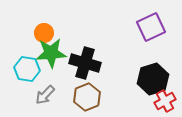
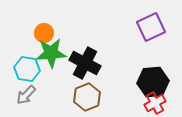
black cross: rotated 12 degrees clockwise
black hexagon: moved 3 px down; rotated 12 degrees clockwise
gray arrow: moved 19 px left
red cross: moved 10 px left, 2 px down
